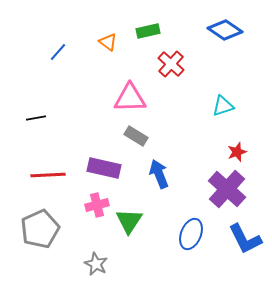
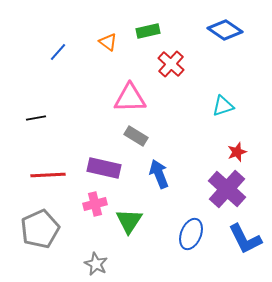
pink cross: moved 2 px left, 1 px up
